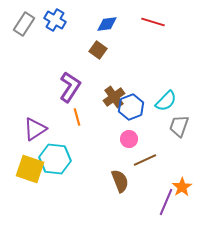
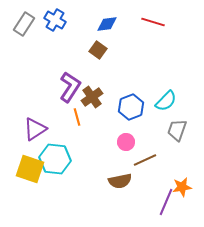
brown cross: moved 22 px left
gray trapezoid: moved 2 px left, 4 px down
pink circle: moved 3 px left, 3 px down
brown semicircle: rotated 100 degrees clockwise
orange star: rotated 24 degrees clockwise
